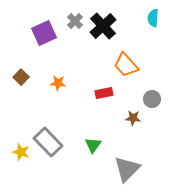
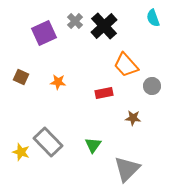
cyan semicircle: rotated 24 degrees counterclockwise
black cross: moved 1 px right
brown square: rotated 21 degrees counterclockwise
orange star: moved 1 px up
gray circle: moved 13 px up
